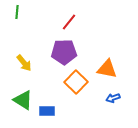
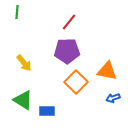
purple pentagon: moved 3 px right, 1 px up
orange triangle: moved 2 px down
